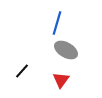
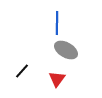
blue line: rotated 15 degrees counterclockwise
red triangle: moved 4 px left, 1 px up
